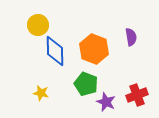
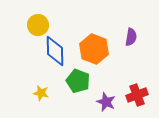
purple semicircle: rotated 18 degrees clockwise
green pentagon: moved 8 px left, 3 px up
